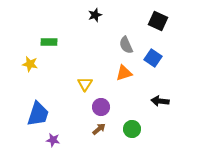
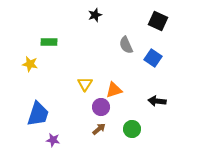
orange triangle: moved 10 px left, 17 px down
black arrow: moved 3 px left
